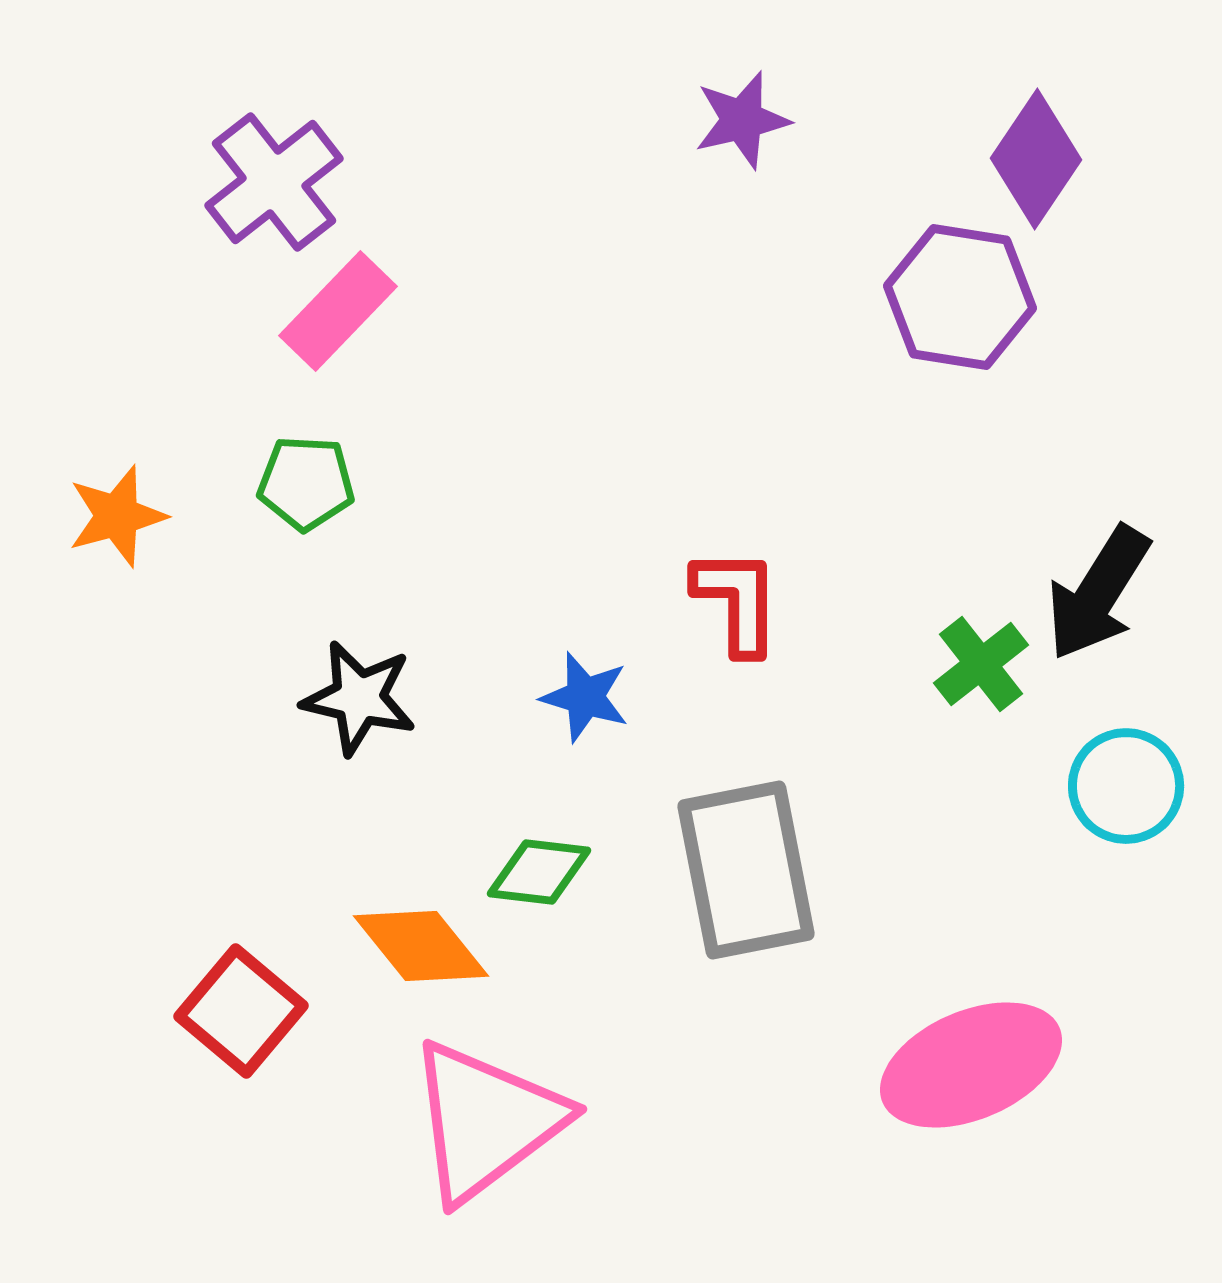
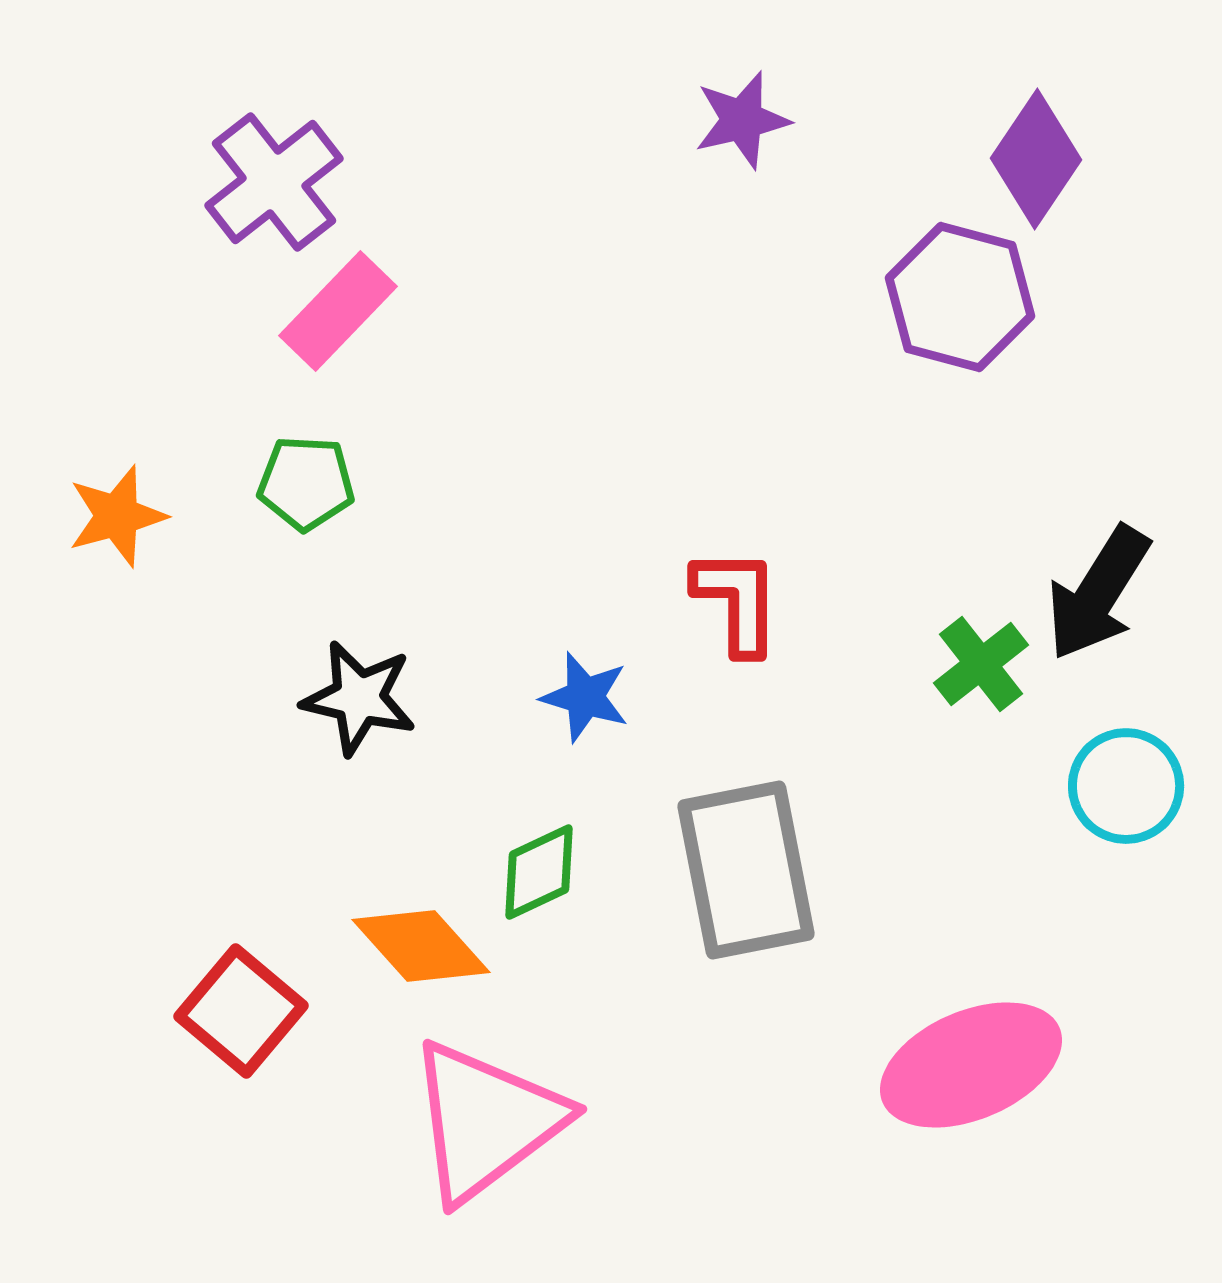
purple hexagon: rotated 6 degrees clockwise
green diamond: rotated 32 degrees counterclockwise
orange diamond: rotated 3 degrees counterclockwise
